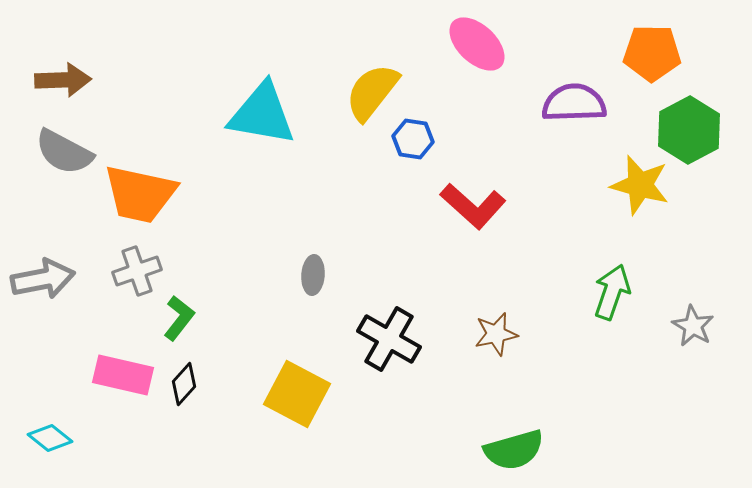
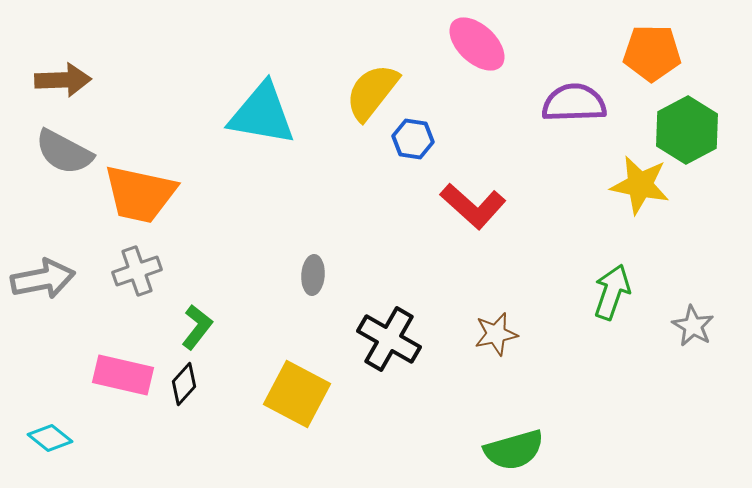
green hexagon: moved 2 px left
yellow star: rotated 4 degrees counterclockwise
green L-shape: moved 18 px right, 9 px down
